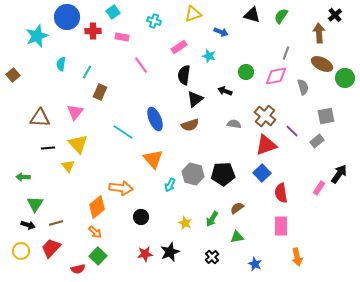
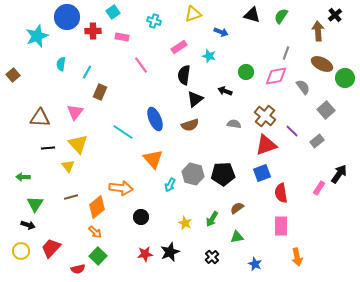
brown arrow at (319, 33): moved 1 px left, 2 px up
gray semicircle at (303, 87): rotated 21 degrees counterclockwise
gray square at (326, 116): moved 6 px up; rotated 30 degrees counterclockwise
blue square at (262, 173): rotated 24 degrees clockwise
brown line at (56, 223): moved 15 px right, 26 px up
